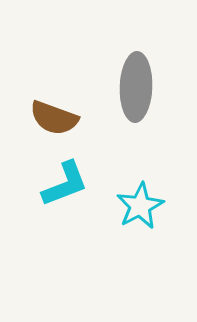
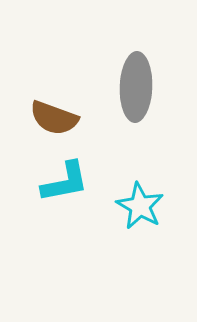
cyan L-shape: moved 2 px up; rotated 10 degrees clockwise
cyan star: rotated 15 degrees counterclockwise
